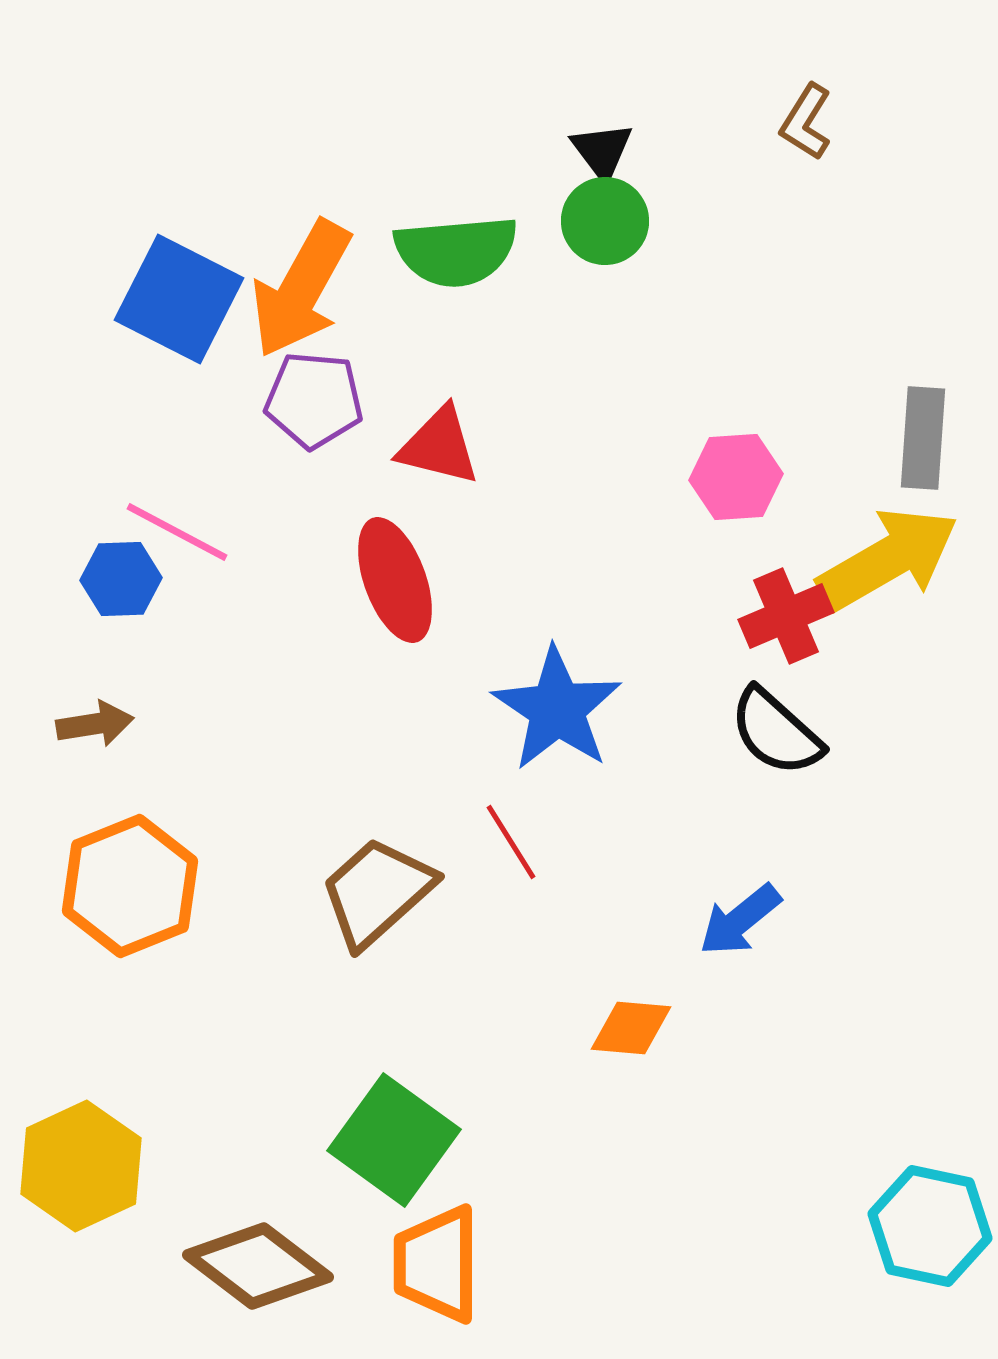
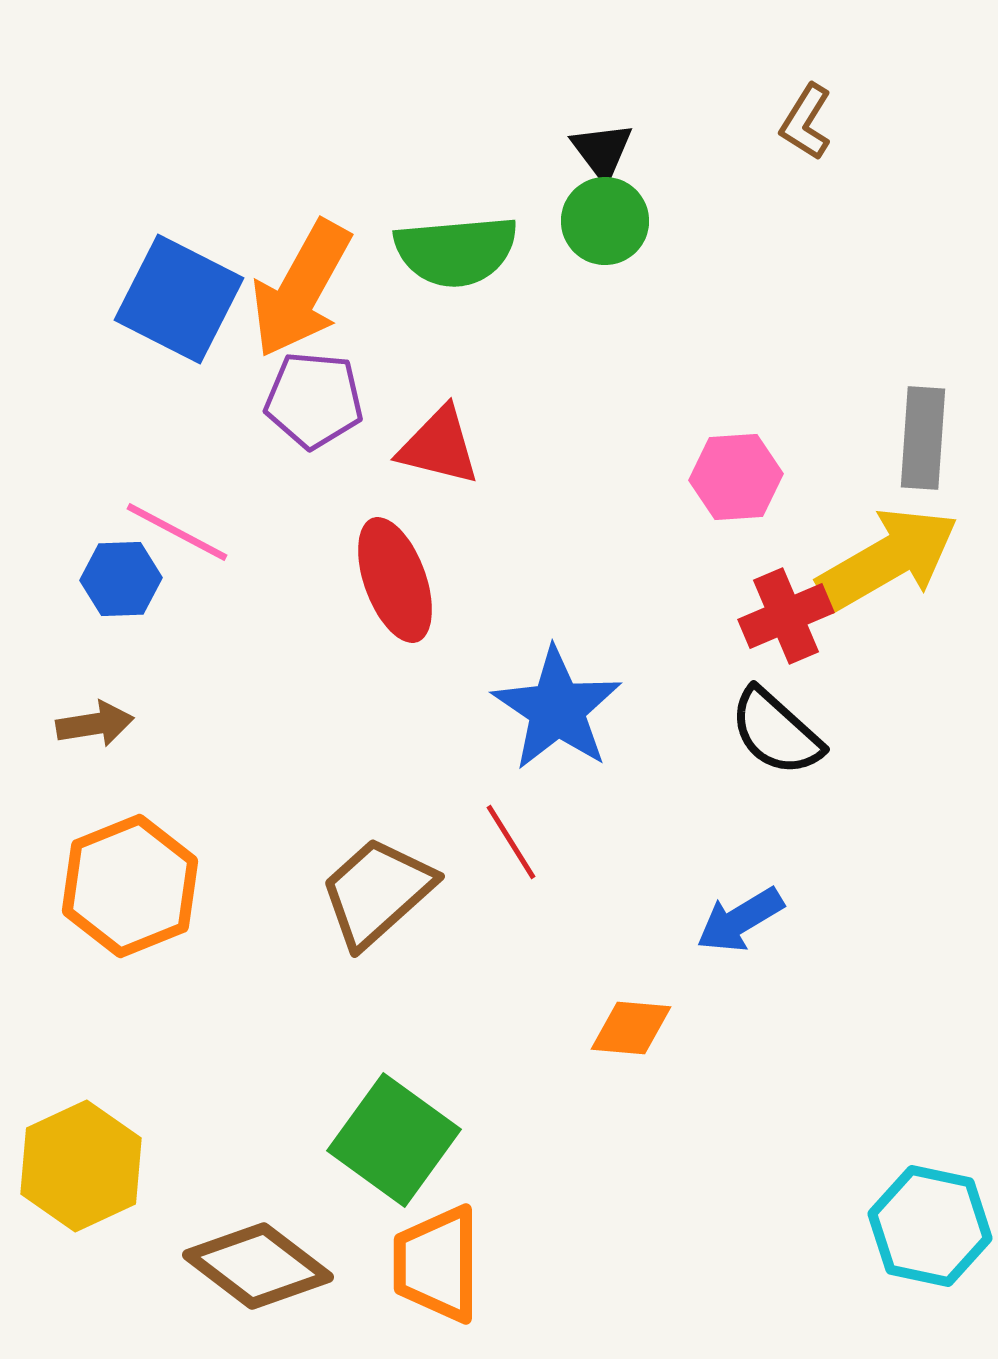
blue arrow: rotated 8 degrees clockwise
